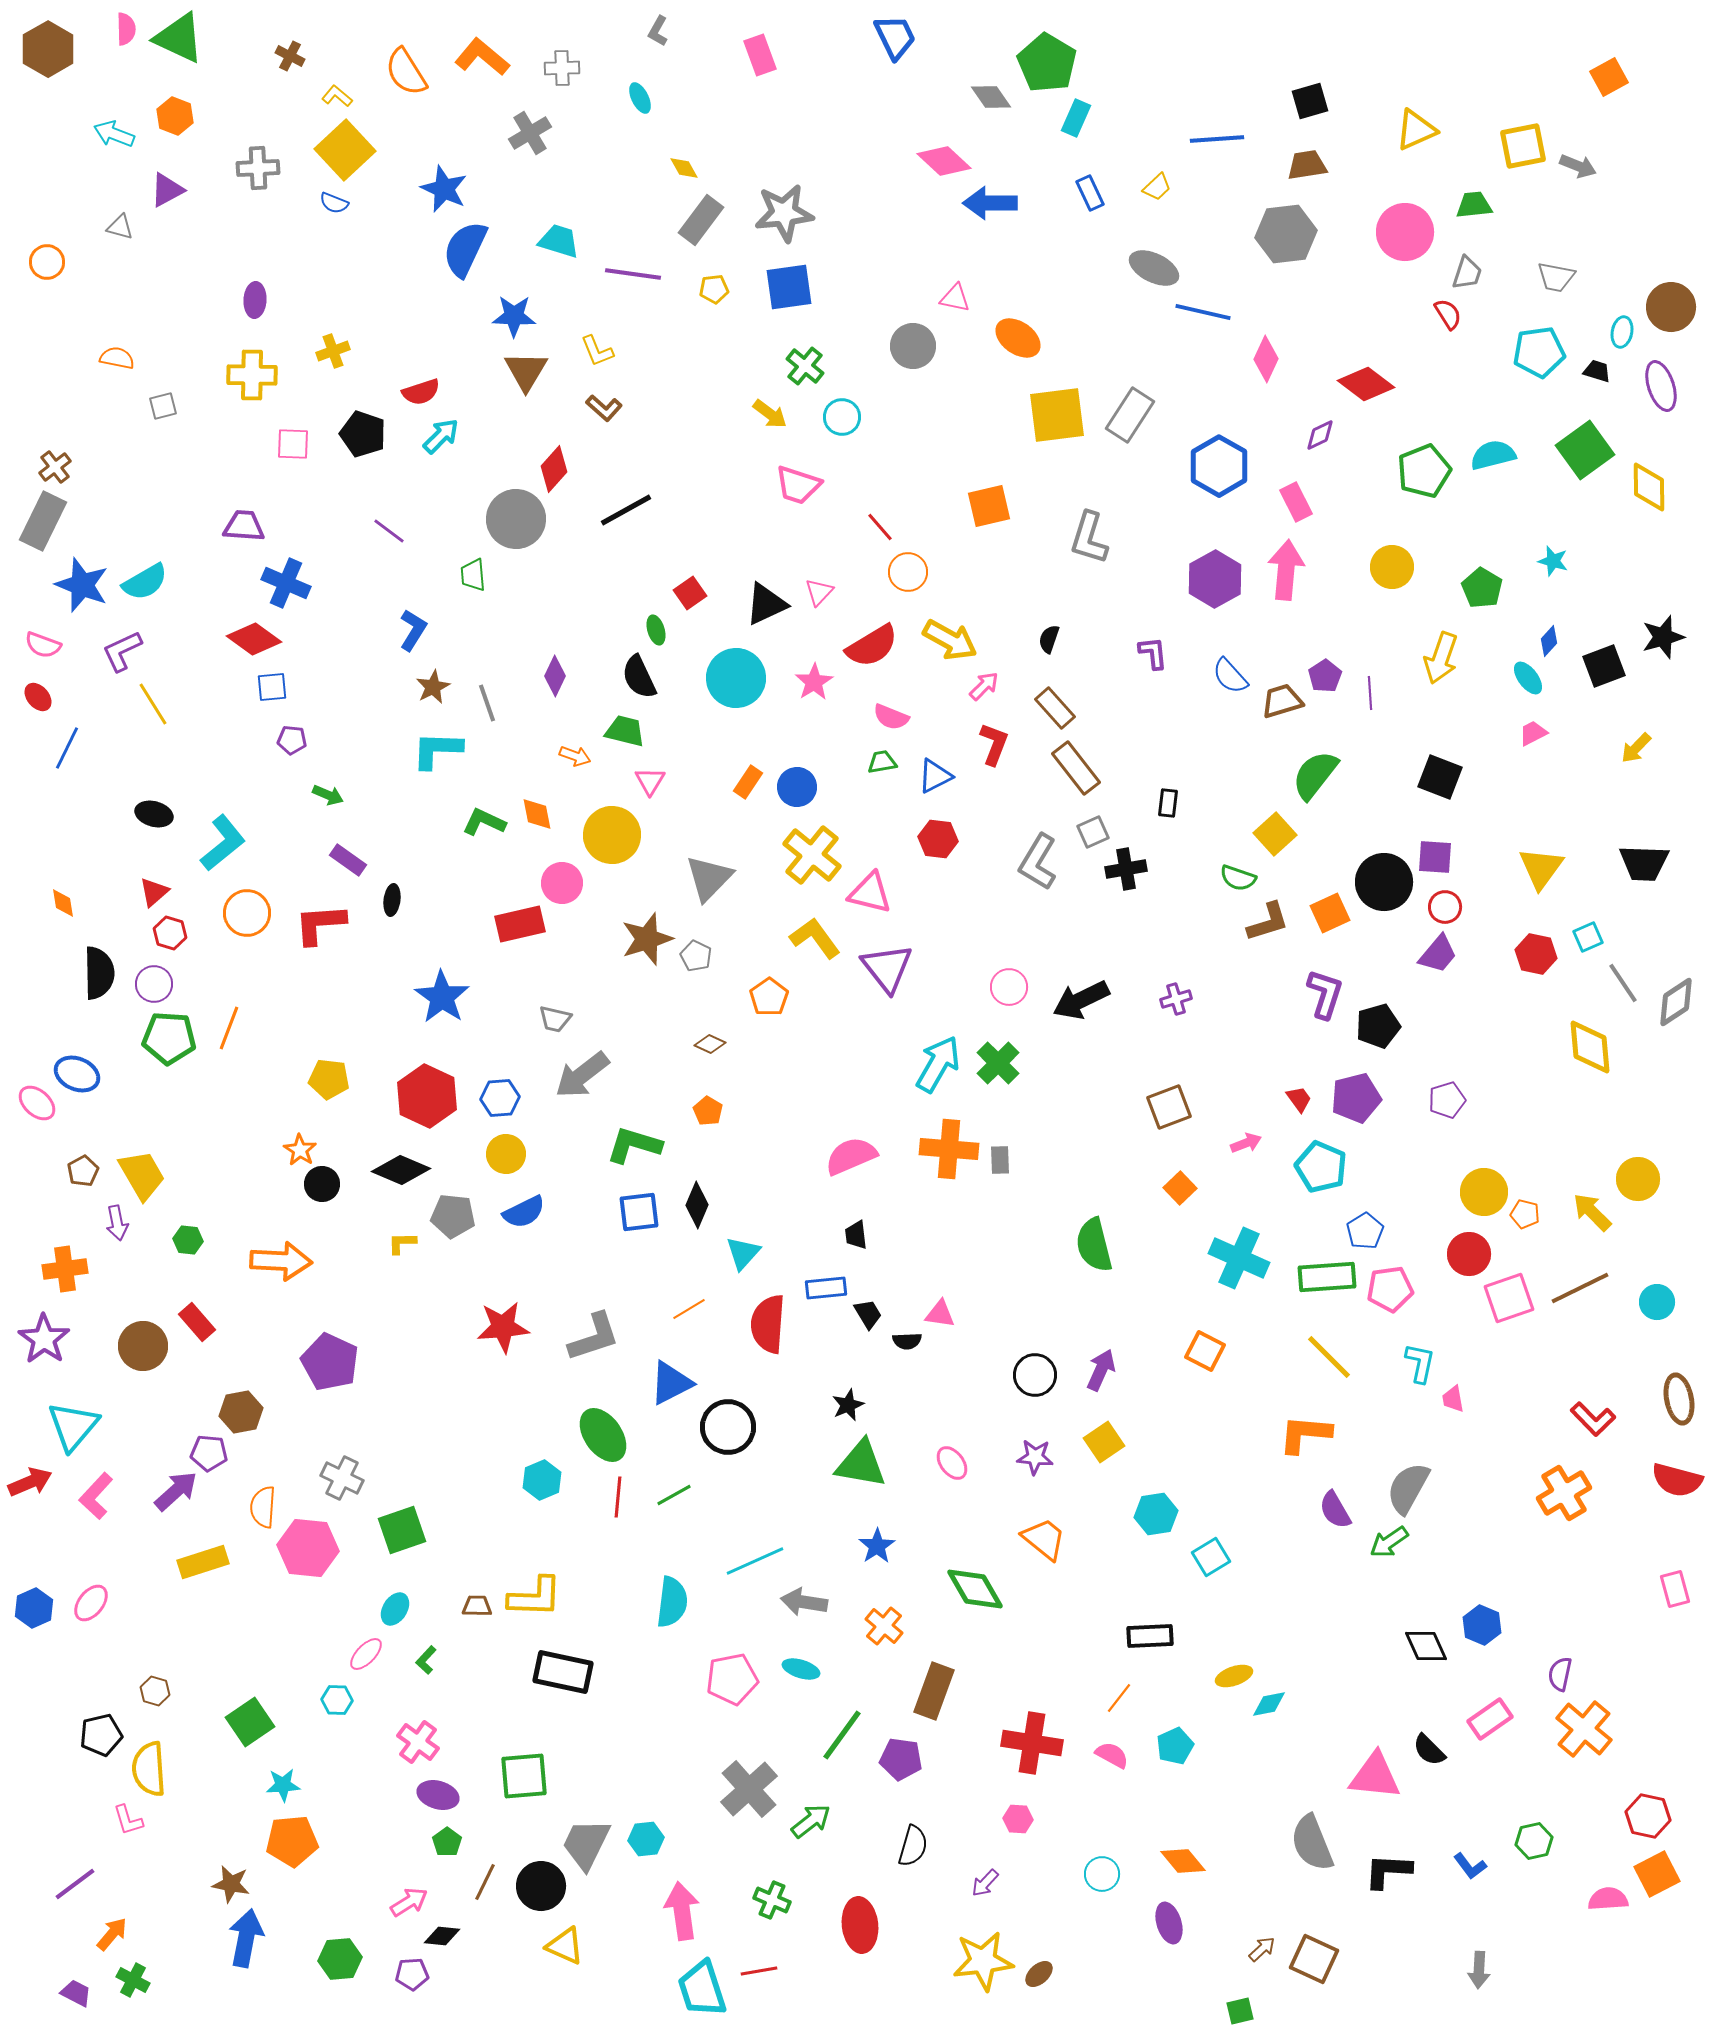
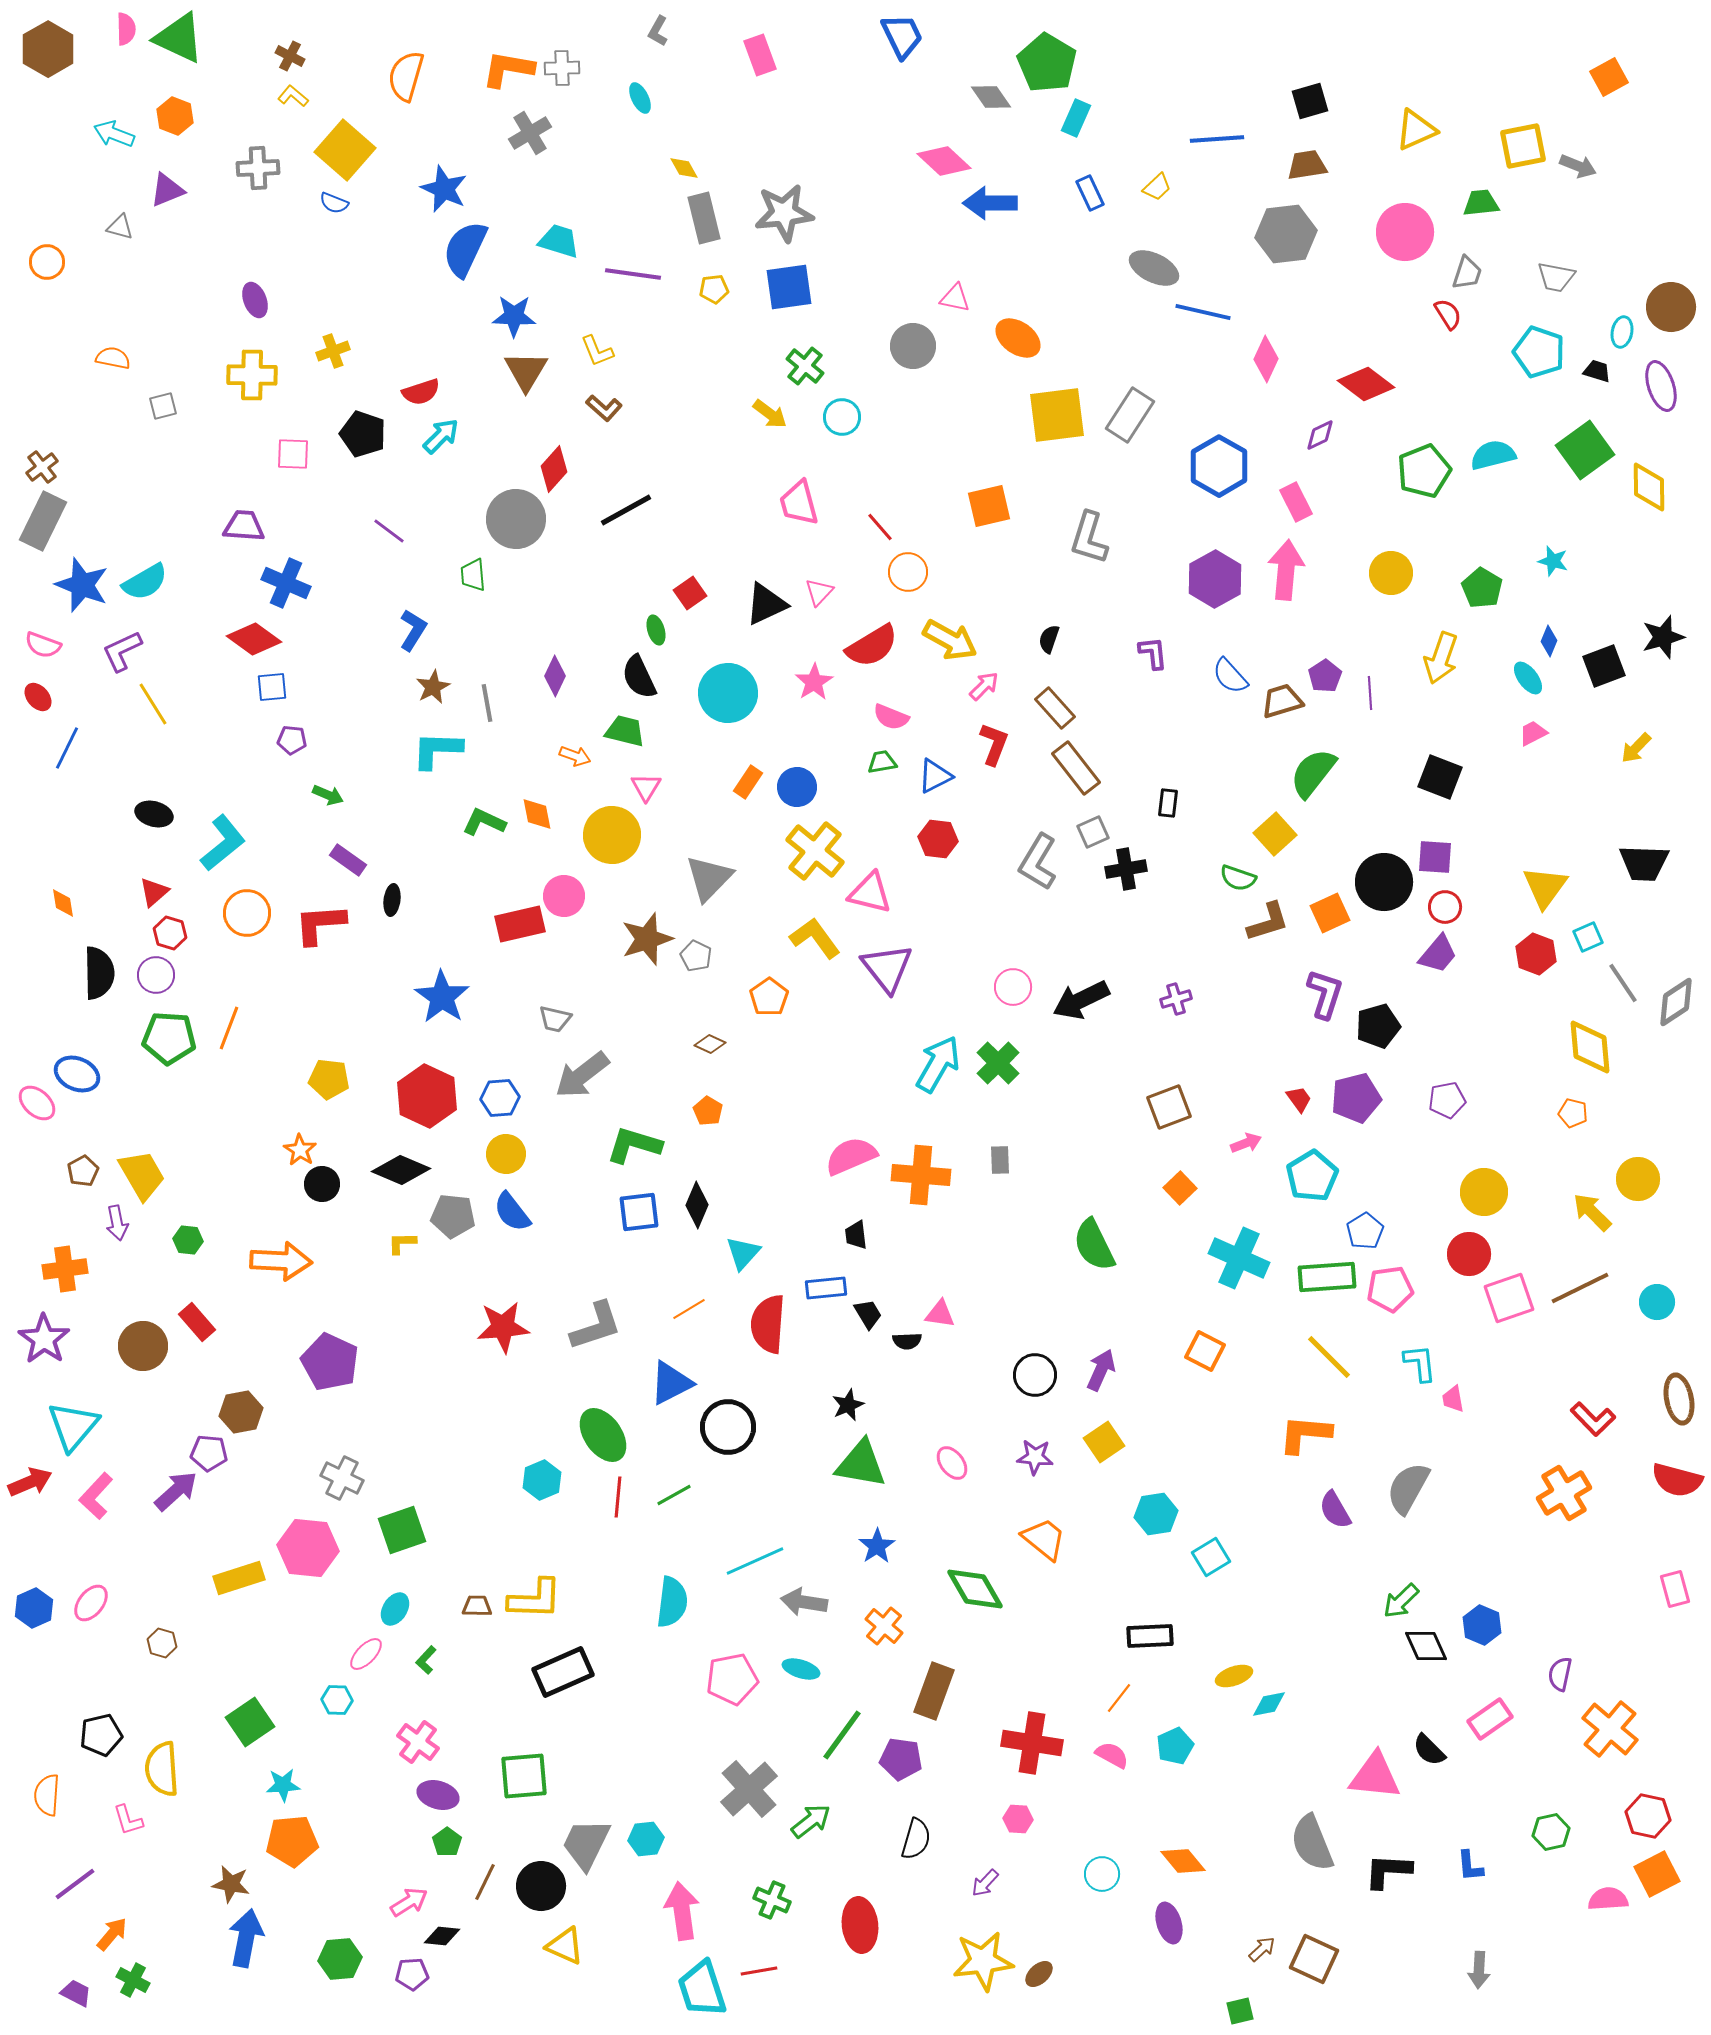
blue trapezoid at (895, 37): moved 7 px right, 1 px up
orange L-shape at (482, 57): moved 26 px right, 12 px down; rotated 30 degrees counterclockwise
orange semicircle at (406, 72): moved 4 px down; rotated 48 degrees clockwise
yellow L-shape at (337, 96): moved 44 px left
yellow square at (345, 150): rotated 6 degrees counterclockwise
purple triangle at (167, 190): rotated 6 degrees clockwise
green trapezoid at (1474, 205): moved 7 px right, 2 px up
gray rectangle at (701, 220): moved 3 px right, 2 px up; rotated 51 degrees counterclockwise
purple ellipse at (255, 300): rotated 24 degrees counterclockwise
cyan pentagon at (1539, 352): rotated 27 degrees clockwise
orange semicircle at (117, 358): moved 4 px left
pink square at (293, 444): moved 10 px down
brown cross at (55, 467): moved 13 px left
pink trapezoid at (798, 485): moved 1 px right, 18 px down; rotated 57 degrees clockwise
yellow circle at (1392, 567): moved 1 px left, 6 px down
blue diamond at (1549, 641): rotated 20 degrees counterclockwise
cyan circle at (736, 678): moved 8 px left, 15 px down
gray line at (487, 703): rotated 9 degrees clockwise
green semicircle at (1315, 775): moved 2 px left, 2 px up
pink triangle at (650, 781): moved 4 px left, 6 px down
yellow cross at (812, 855): moved 3 px right, 4 px up
yellow triangle at (1541, 868): moved 4 px right, 19 px down
pink circle at (562, 883): moved 2 px right, 13 px down
red hexagon at (1536, 954): rotated 9 degrees clockwise
purple circle at (154, 984): moved 2 px right, 9 px up
pink circle at (1009, 987): moved 4 px right
purple pentagon at (1447, 1100): rotated 6 degrees clockwise
orange cross at (949, 1149): moved 28 px left, 26 px down
cyan pentagon at (1321, 1167): moved 9 px left, 9 px down; rotated 18 degrees clockwise
blue semicircle at (524, 1212): moved 12 px left; rotated 78 degrees clockwise
orange pentagon at (1525, 1214): moved 48 px right, 101 px up
green semicircle at (1094, 1245): rotated 12 degrees counterclockwise
gray L-shape at (594, 1337): moved 2 px right, 11 px up
cyan L-shape at (1420, 1363): rotated 18 degrees counterclockwise
orange semicircle at (263, 1507): moved 216 px left, 288 px down
green arrow at (1389, 1542): moved 12 px right, 59 px down; rotated 9 degrees counterclockwise
yellow rectangle at (203, 1562): moved 36 px right, 16 px down
yellow L-shape at (535, 1597): moved 2 px down
black rectangle at (563, 1672): rotated 36 degrees counterclockwise
brown hexagon at (155, 1691): moved 7 px right, 48 px up
orange cross at (1584, 1729): moved 26 px right
yellow semicircle at (149, 1769): moved 13 px right
green hexagon at (1534, 1841): moved 17 px right, 9 px up
black semicircle at (913, 1846): moved 3 px right, 7 px up
blue L-shape at (1470, 1866): rotated 32 degrees clockwise
